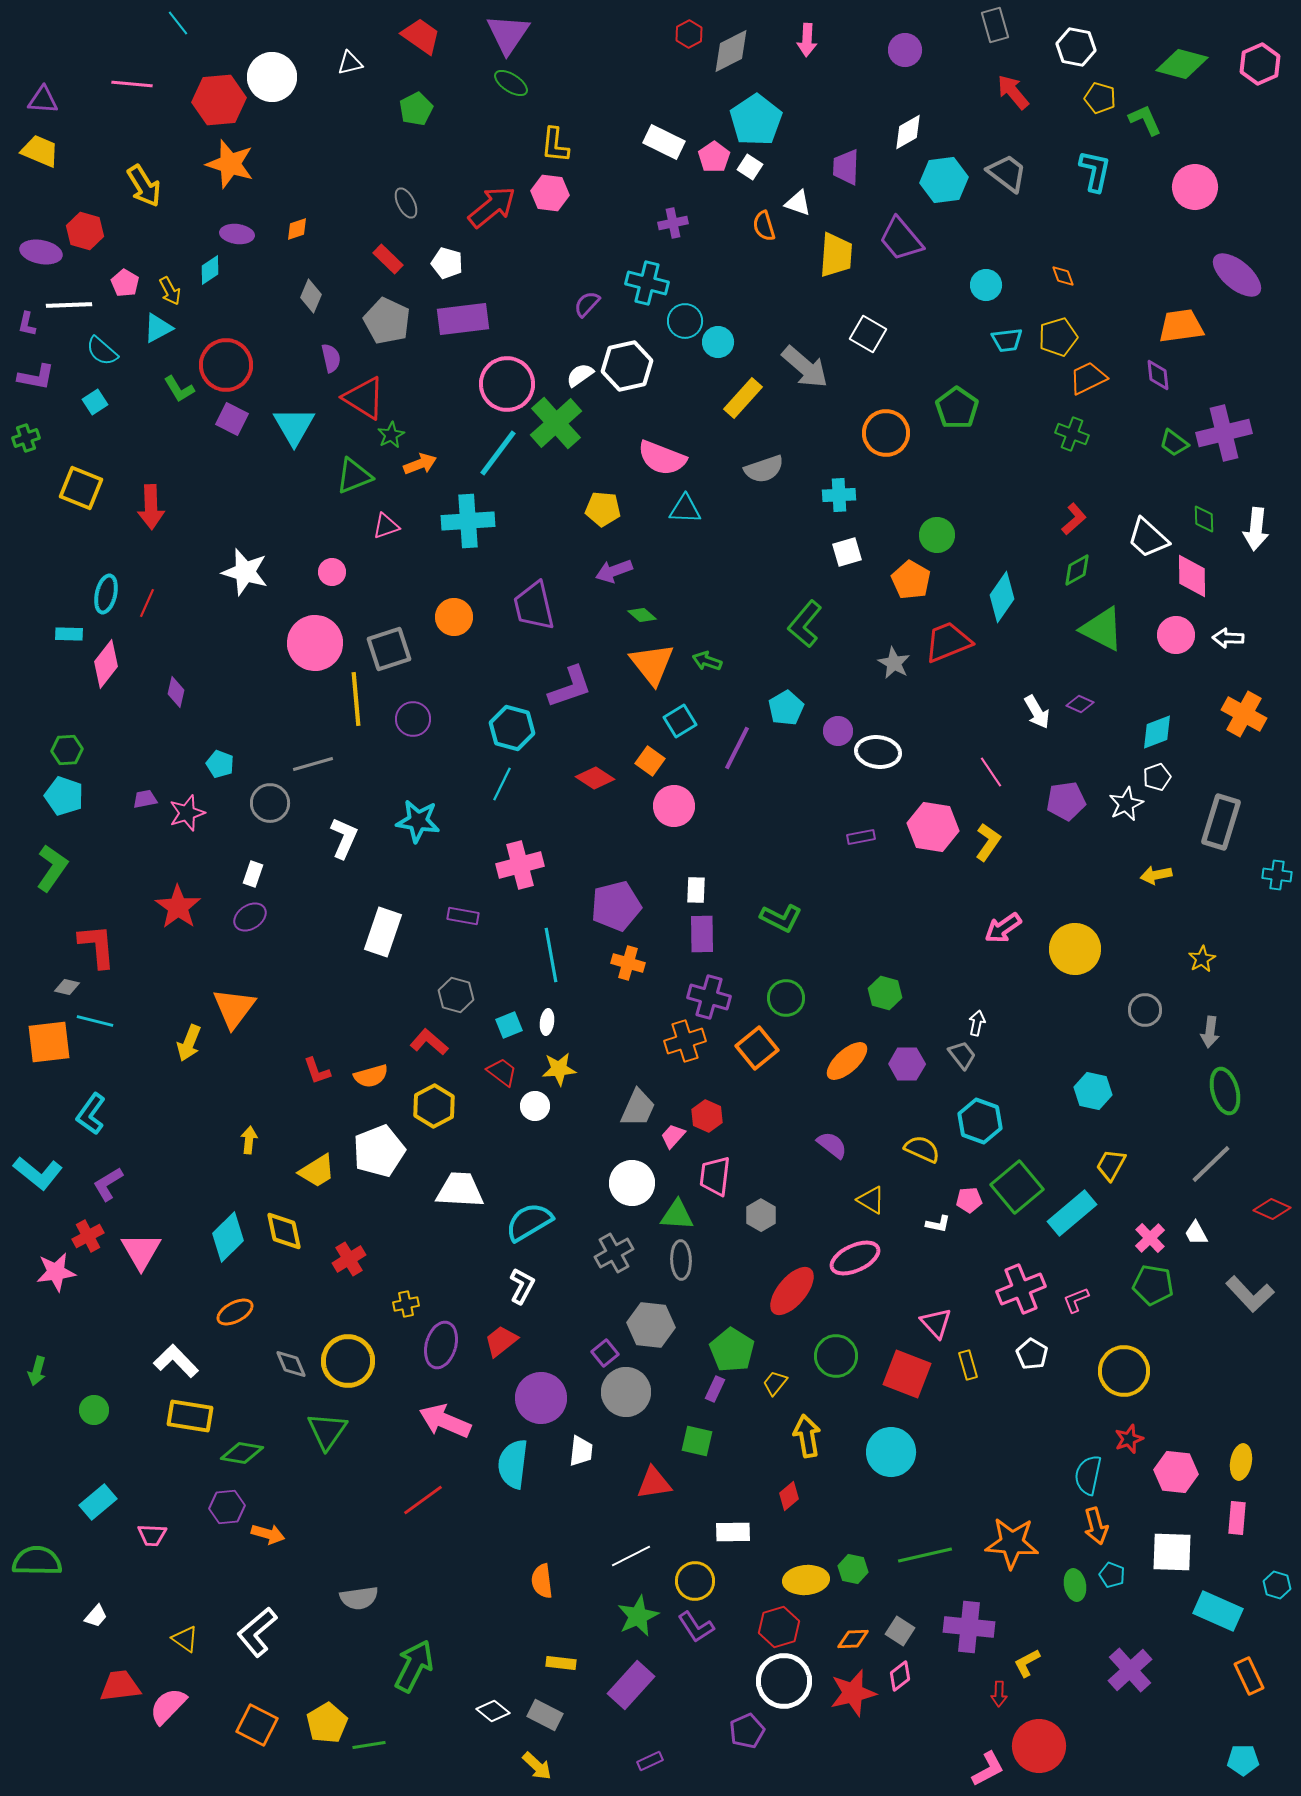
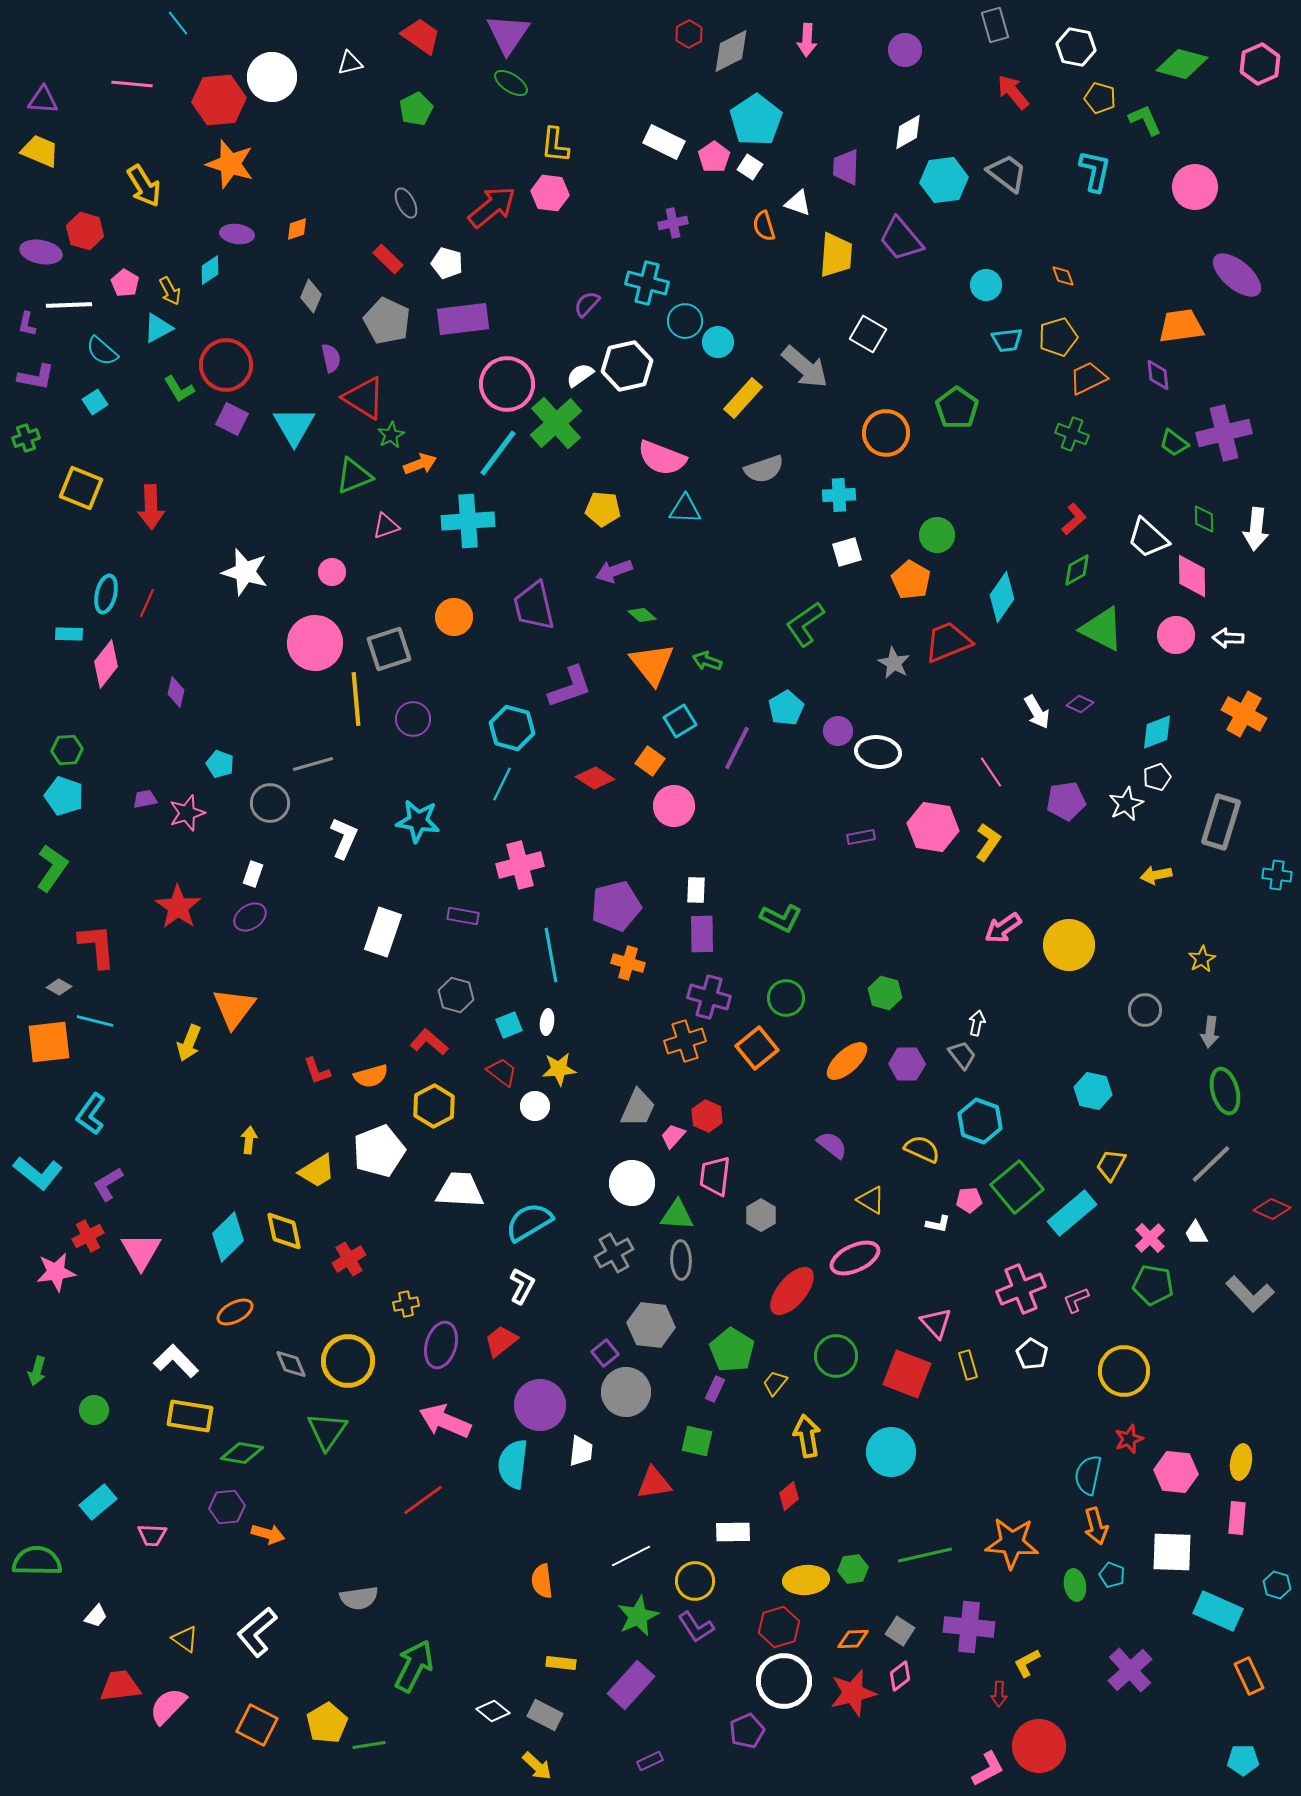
green L-shape at (805, 624): rotated 15 degrees clockwise
yellow circle at (1075, 949): moved 6 px left, 4 px up
gray diamond at (67, 987): moved 8 px left; rotated 15 degrees clockwise
purple circle at (541, 1398): moved 1 px left, 7 px down
green hexagon at (853, 1569): rotated 20 degrees counterclockwise
